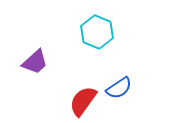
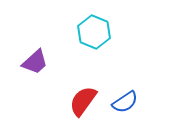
cyan hexagon: moved 3 px left
blue semicircle: moved 6 px right, 14 px down
